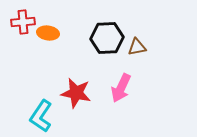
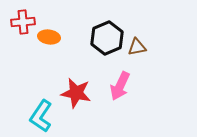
orange ellipse: moved 1 px right, 4 px down
black hexagon: rotated 20 degrees counterclockwise
pink arrow: moved 1 px left, 2 px up
